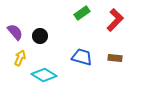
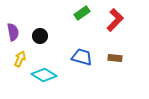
purple semicircle: moved 2 px left; rotated 30 degrees clockwise
yellow arrow: moved 1 px down
